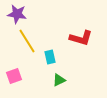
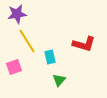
purple star: rotated 18 degrees counterclockwise
red L-shape: moved 3 px right, 6 px down
pink square: moved 9 px up
green triangle: rotated 24 degrees counterclockwise
